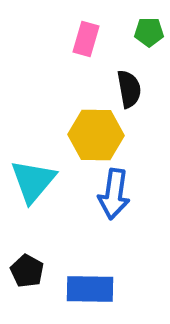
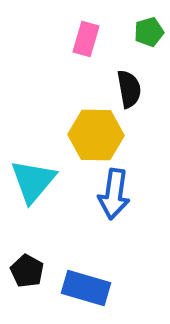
green pentagon: rotated 16 degrees counterclockwise
blue rectangle: moved 4 px left, 1 px up; rotated 15 degrees clockwise
